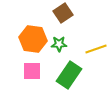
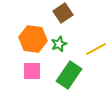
green star: rotated 21 degrees counterclockwise
yellow line: rotated 10 degrees counterclockwise
